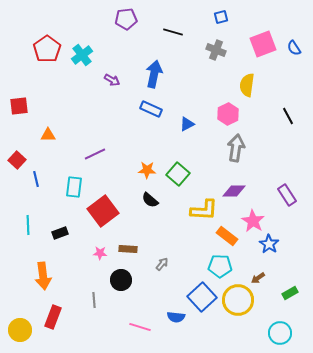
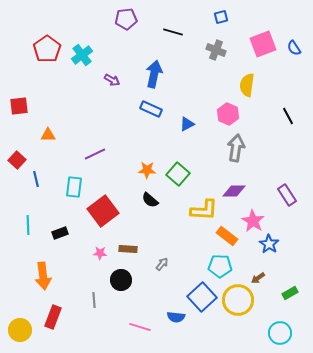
pink hexagon at (228, 114): rotated 10 degrees counterclockwise
